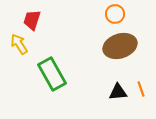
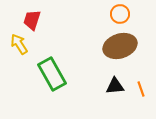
orange circle: moved 5 px right
black triangle: moved 3 px left, 6 px up
